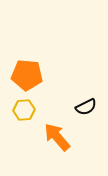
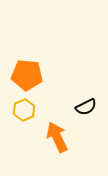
yellow hexagon: rotated 20 degrees counterclockwise
orange arrow: rotated 16 degrees clockwise
